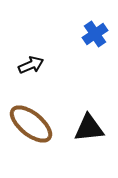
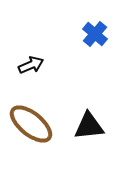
blue cross: rotated 15 degrees counterclockwise
black triangle: moved 2 px up
